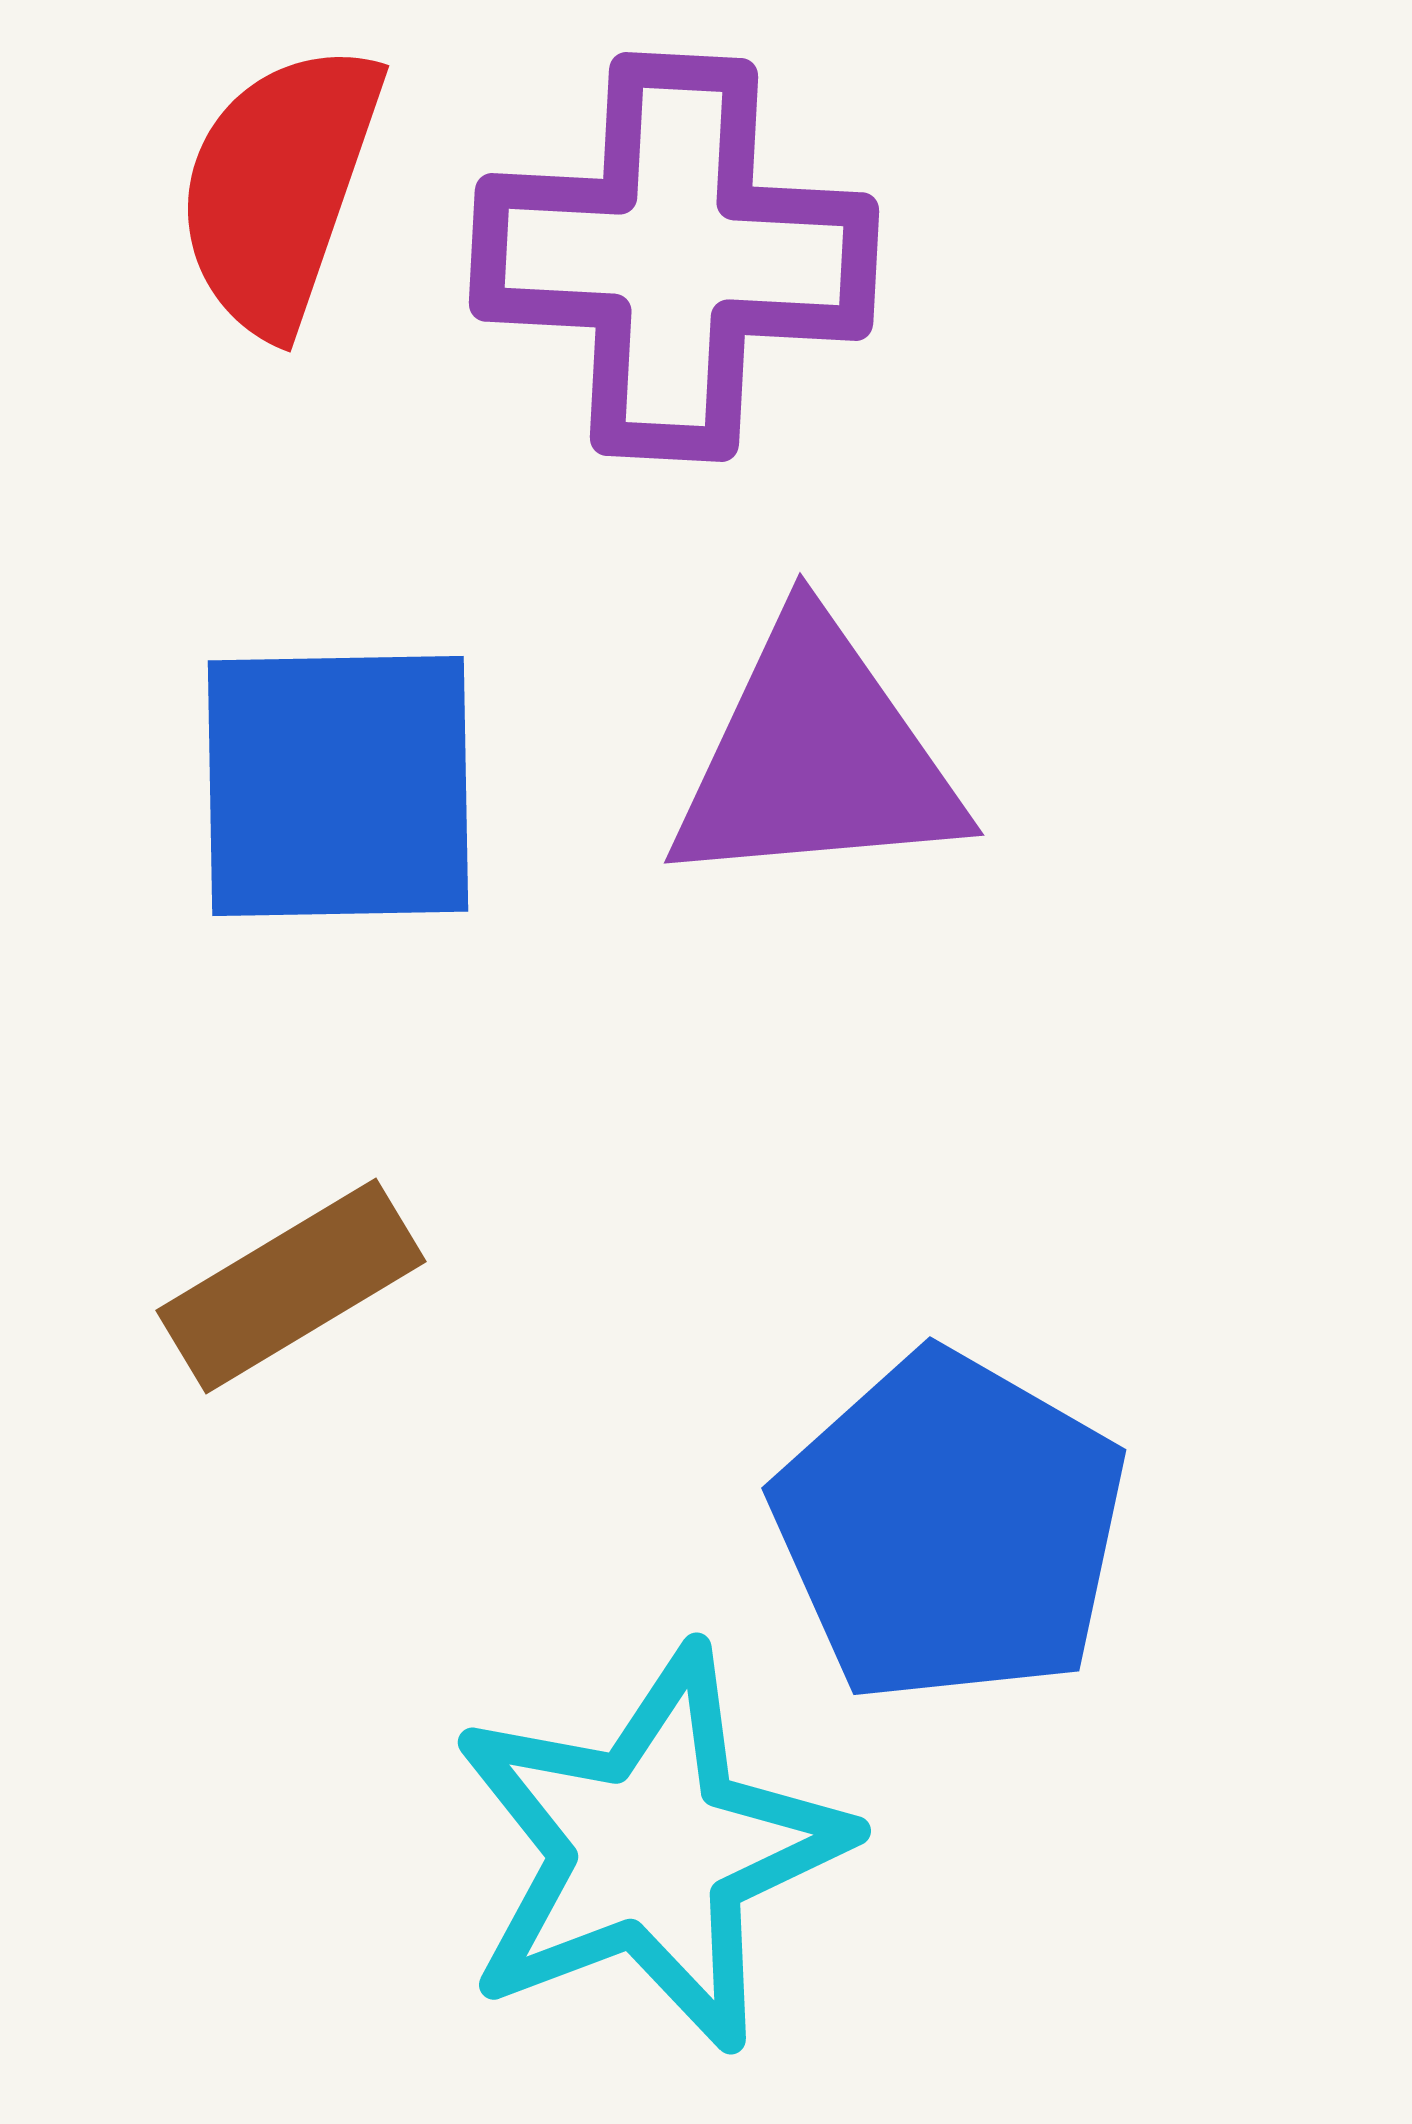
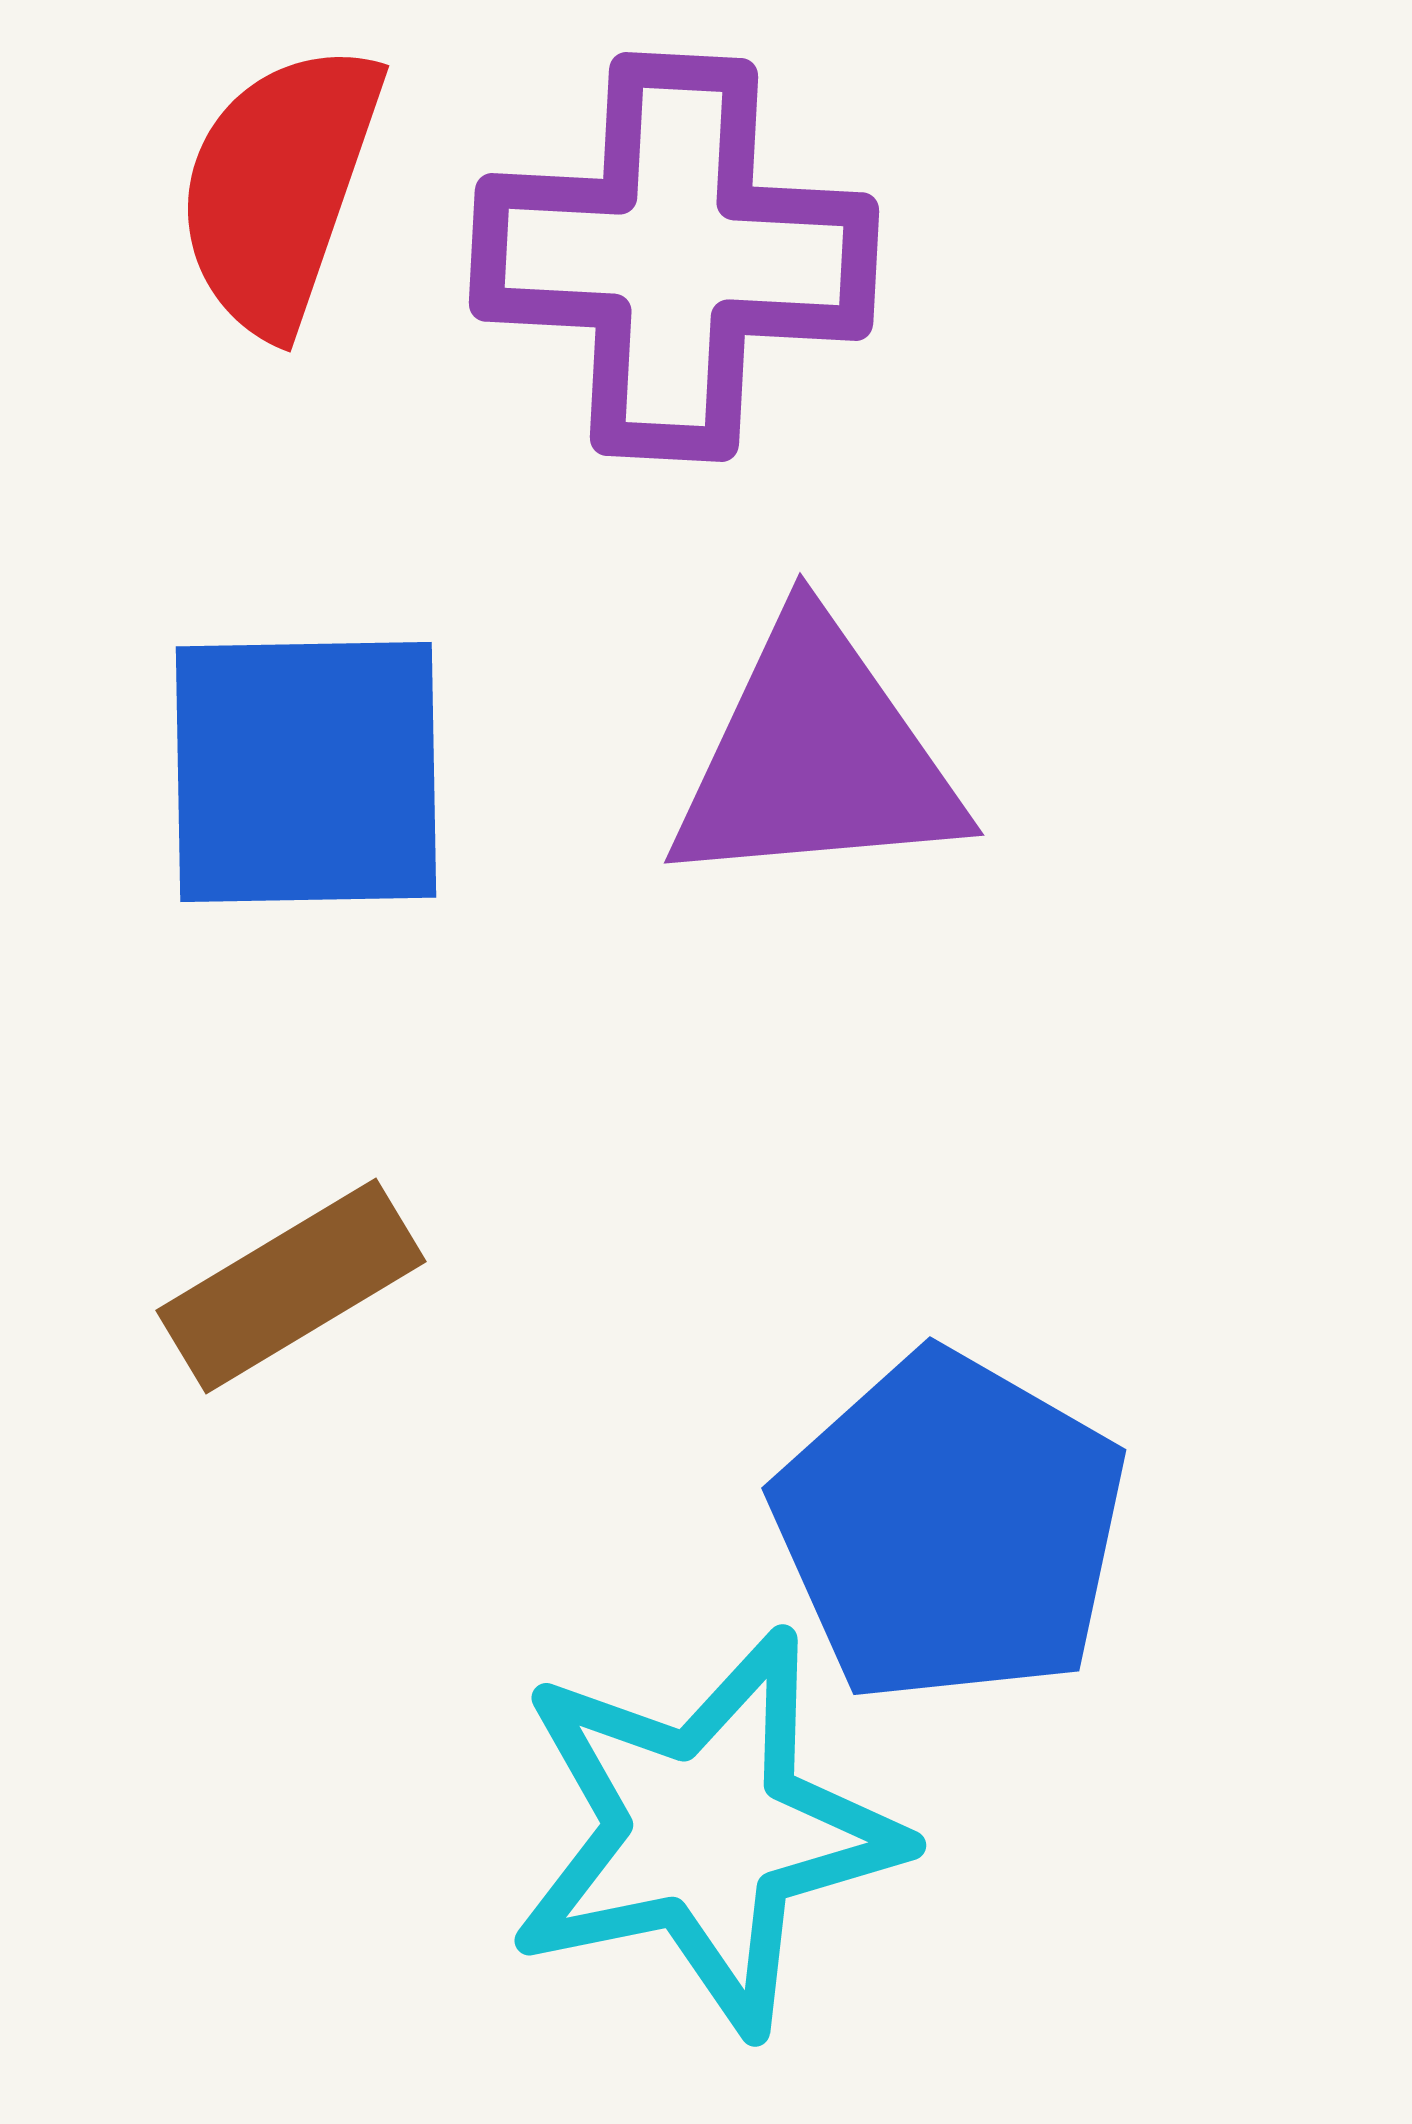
blue square: moved 32 px left, 14 px up
cyan star: moved 55 px right, 18 px up; rotated 9 degrees clockwise
